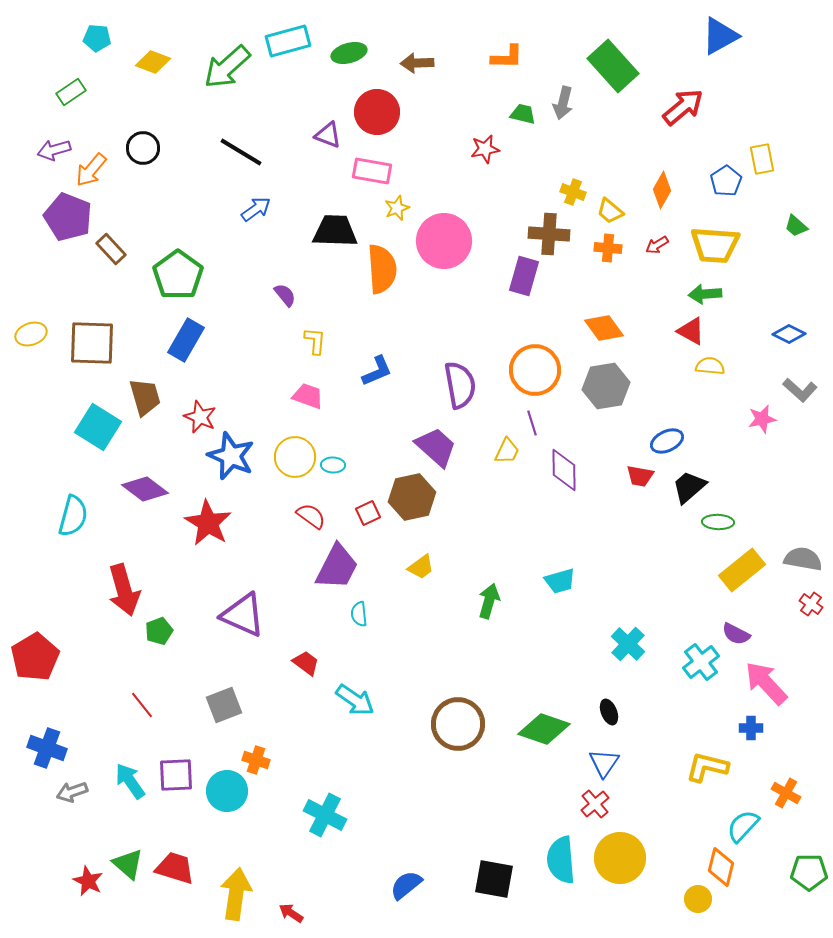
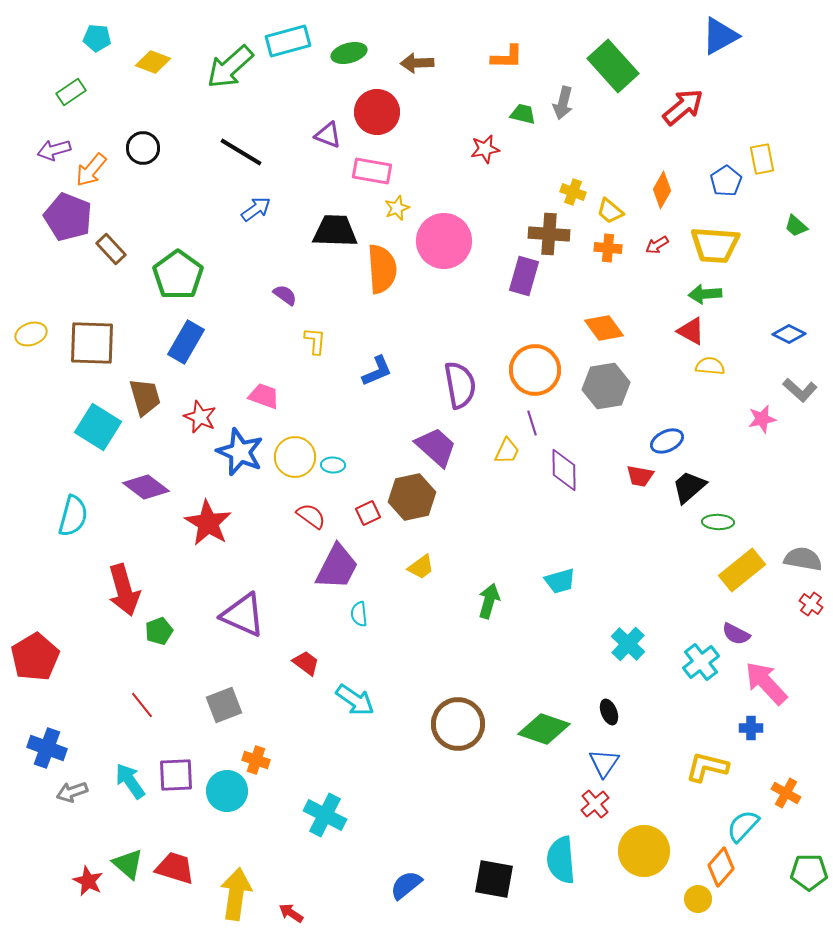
green arrow at (227, 67): moved 3 px right
purple semicircle at (285, 295): rotated 15 degrees counterclockwise
blue rectangle at (186, 340): moved 2 px down
pink trapezoid at (308, 396): moved 44 px left
blue star at (231, 456): moved 9 px right, 4 px up
purple diamond at (145, 489): moved 1 px right, 2 px up
yellow circle at (620, 858): moved 24 px right, 7 px up
orange diamond at (721, 867): rotated 27 degrees clockwise
